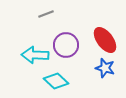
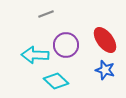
blue star: moved 2 px down
